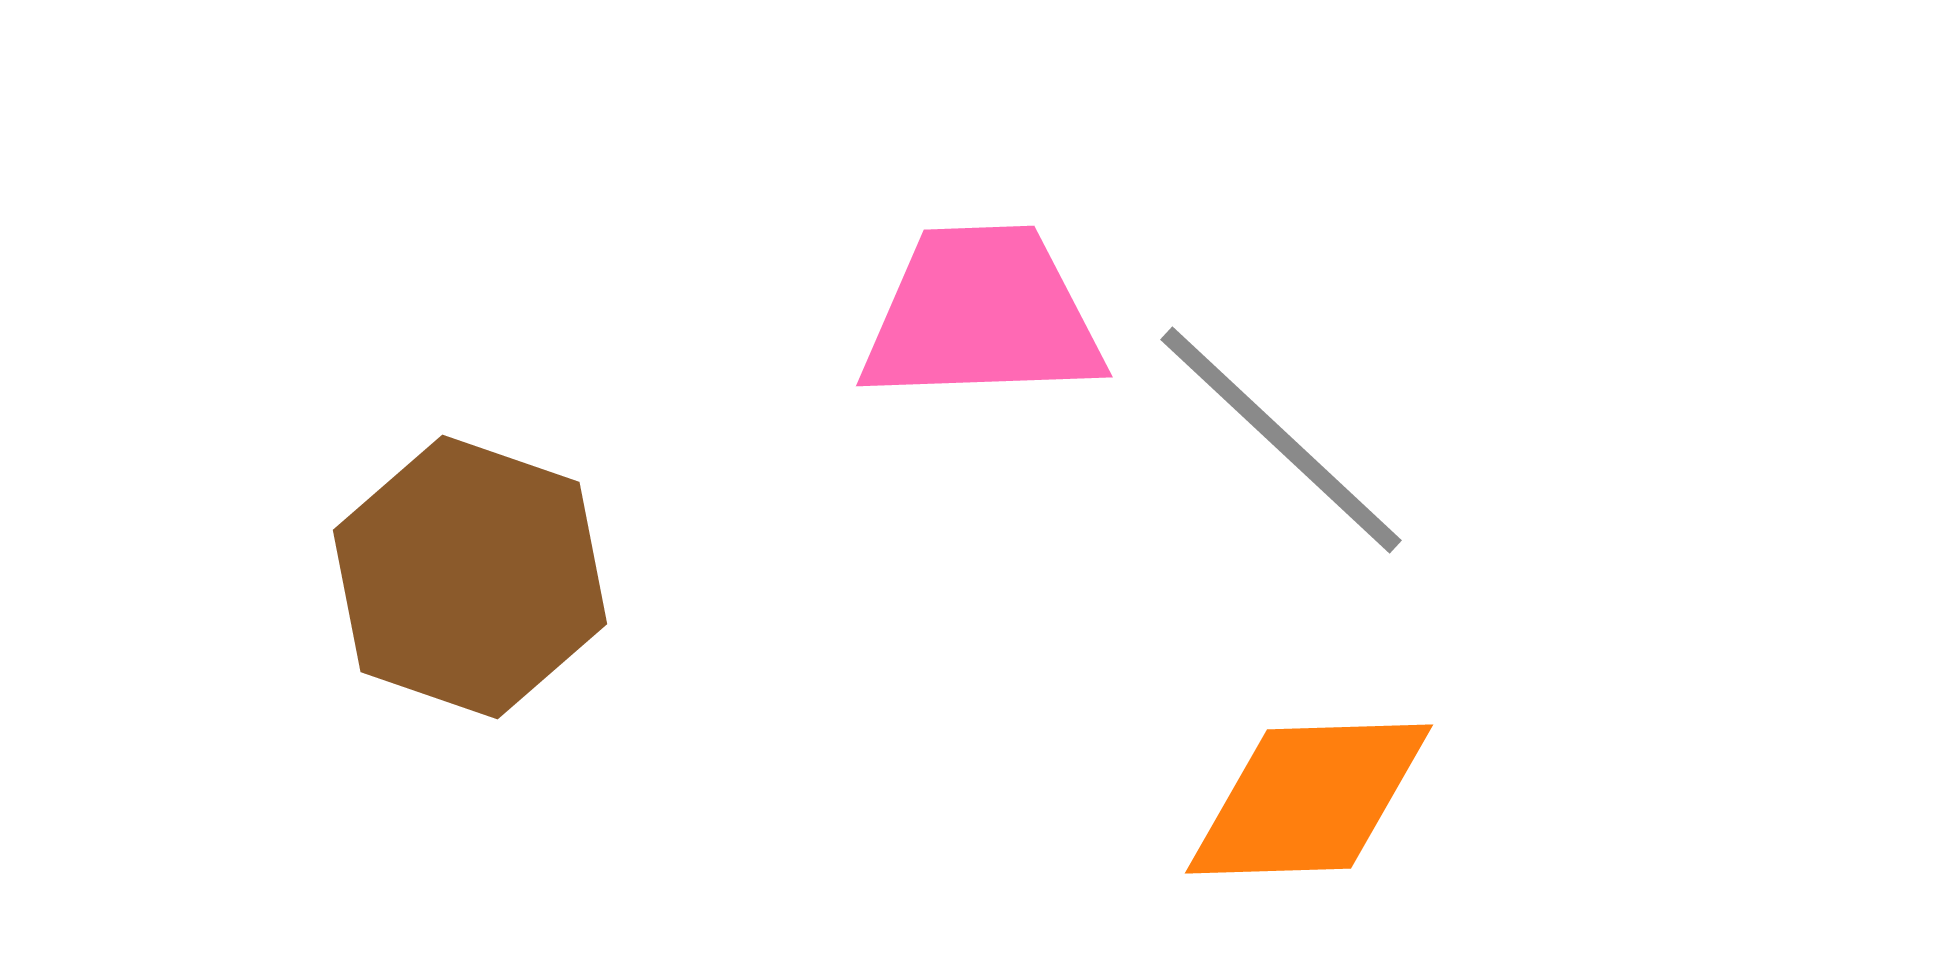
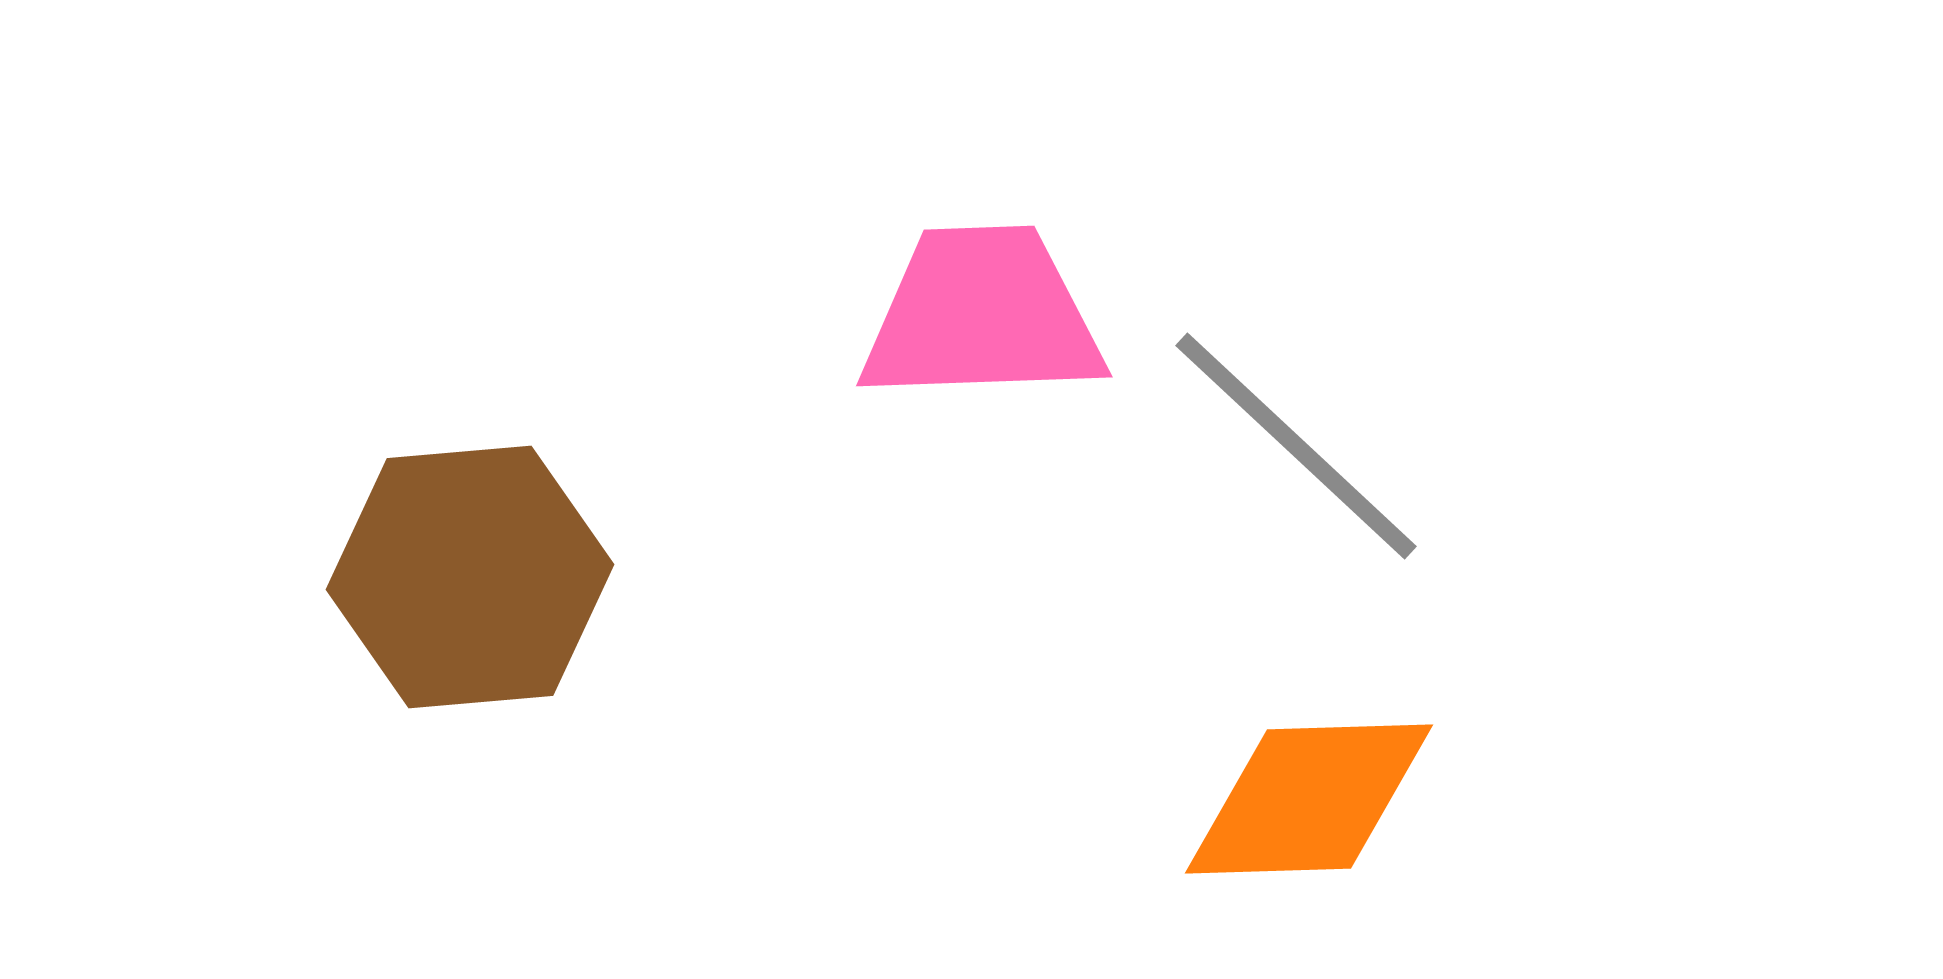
gray line: moved 15 px right, 6 px down
brown hexagon: rotated 24 degrees counterclockwise
